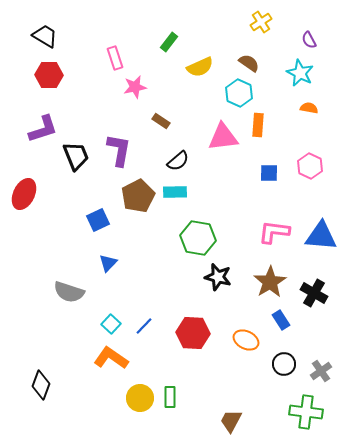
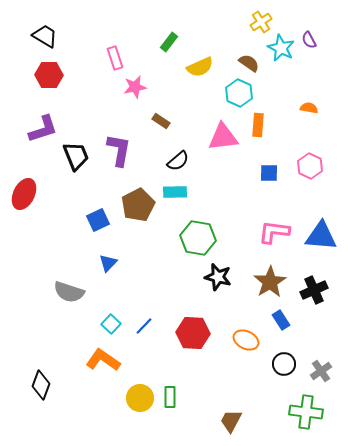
cyan star at (300, 73): moved 19 px left, 25 px up
brown pentagon at (138, 196): moved 9 px down
black cross at (314, 293): moved 3 px up; rotated 36 degrees clockwise
orange L-shape at (111, 358): moved 8 px left, 2 px down
